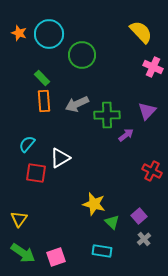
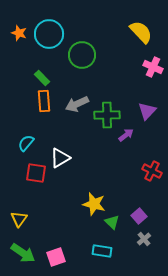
cyan semicircle: moved 1 px left, 1 px up
